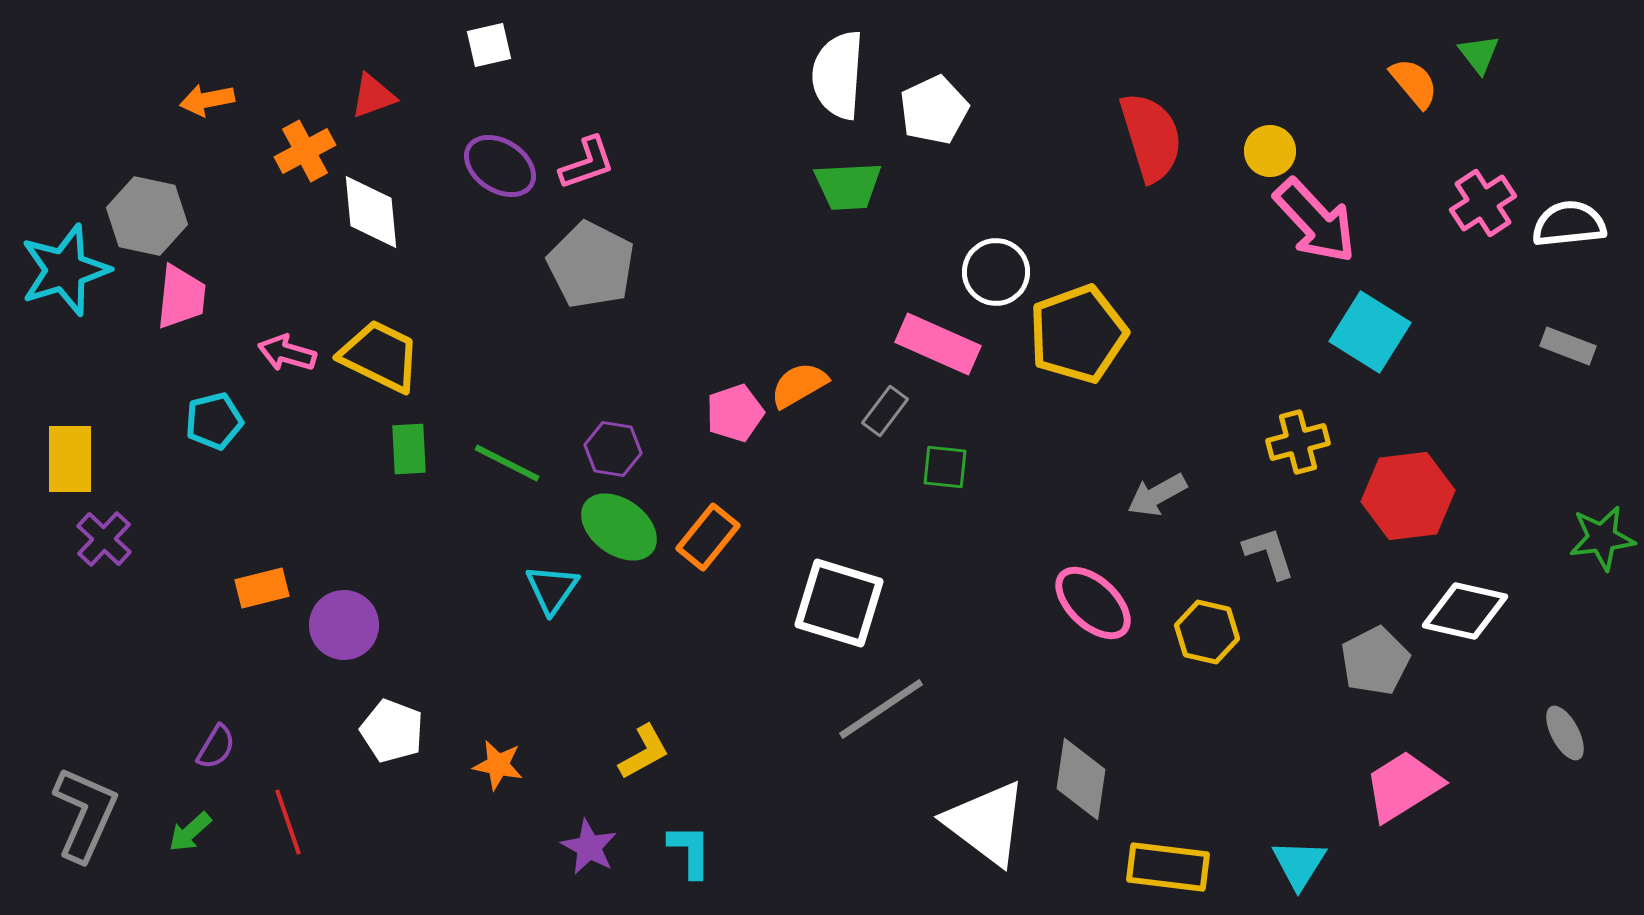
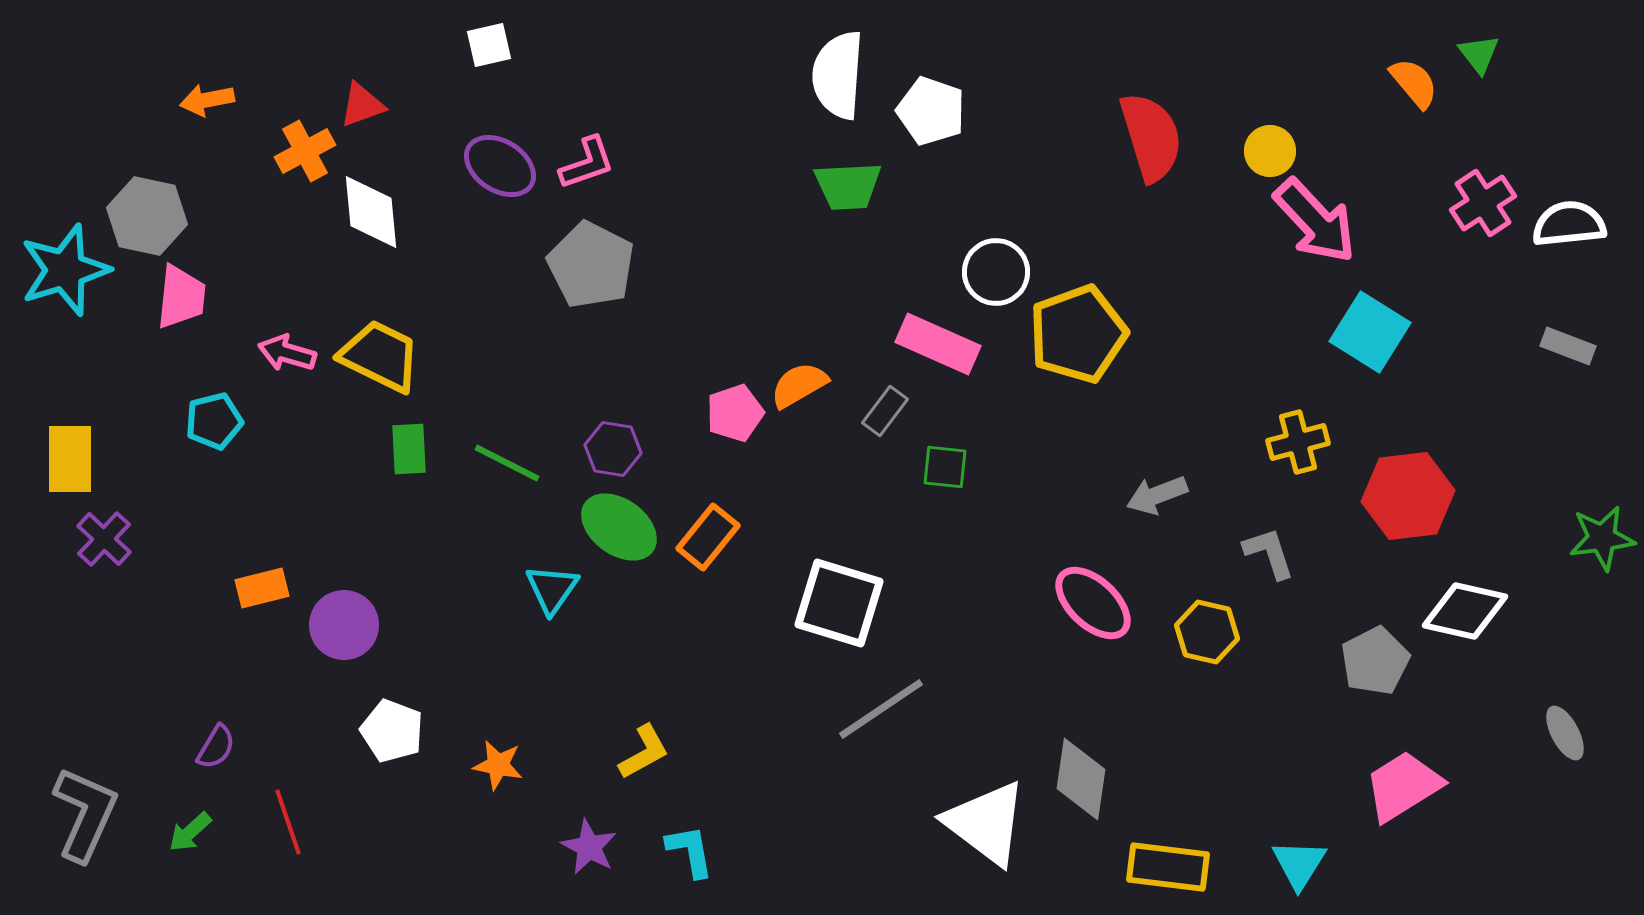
red triangle at (373, 96): moved 11 px left, 9 px down
white pentagon at (934, 110): moved 3 px left, 1 px down; rotated 28 degrees counterclockwise
gray arrow at (1157, 495): rotated 8 degrees clockwise
cyan L-shape at (690, 851): rotated 10 degrees counterclockwise
